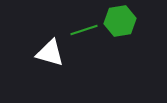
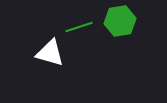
green line: moved 5 px left, 3 px up
